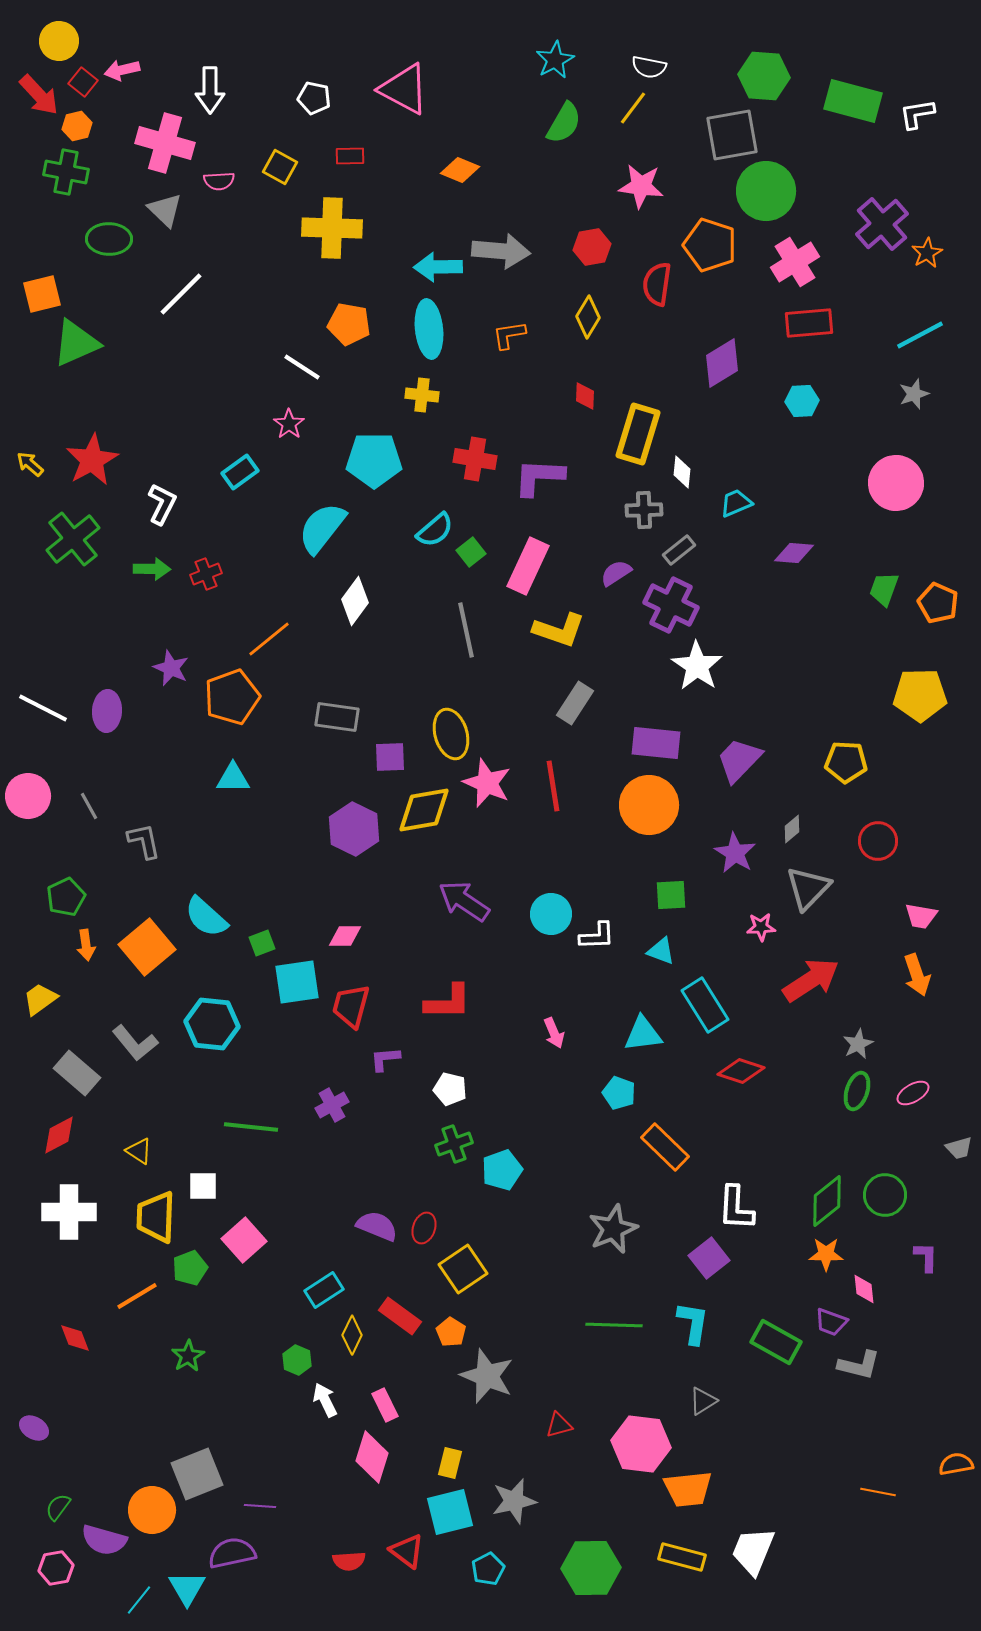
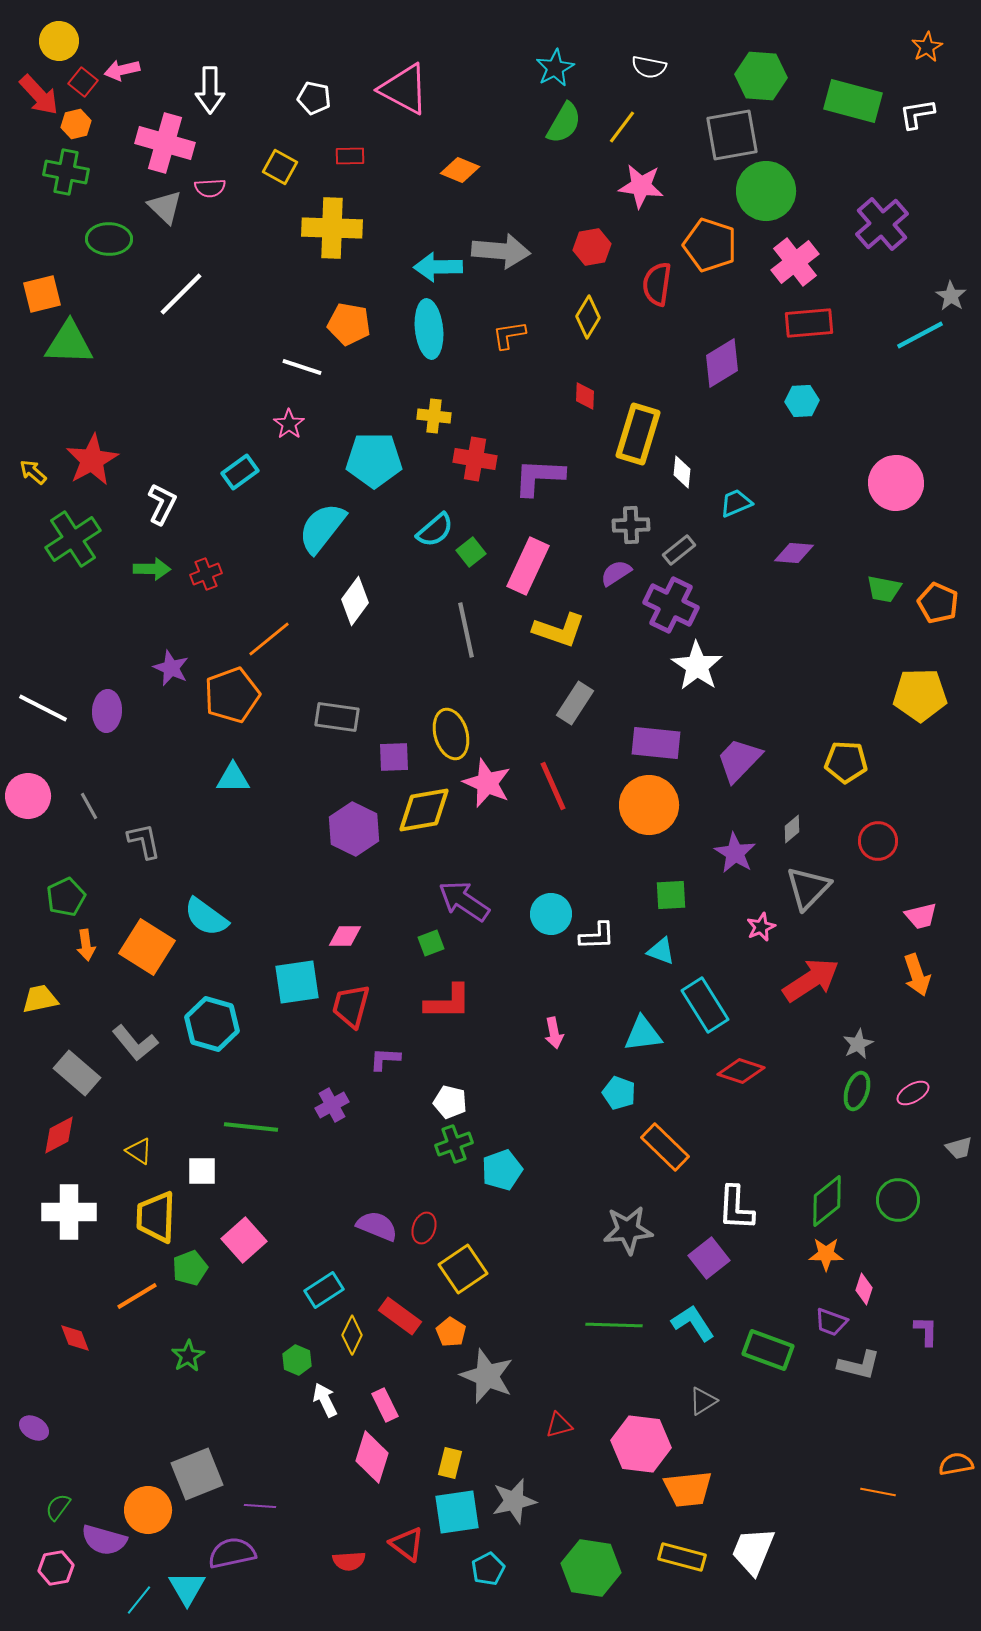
cyan star at (555, 60): moved 8 px down
green hexagon at (764, 76): moved 3 px left
yellow line at (633, 108): moved 11 px left, 19 px down
orange hexagon at (77, 126): moved 1 px left, 2 px up
pink semicircle at (219, 181): moved 9 px left, 7 px down
gray triangle at (165, 210): moved 3 px up
orange star at (927, 253): moved 206 px up
pink cross at (795, 262): rotated 6 degrees counterclockwise
green triangle at (76, 343): moved 7 px left; rotated 26 degrees clockwise
white line at (302, 367): rotated 15 degrees counterclockwise
gray star at (914, 394): moved 37 px right, 98 px up; rotated 20 degrees counterclockwise
yellow cross at (422, 395): moved 12 px right, 21 px down
yellow arrow at (30, 464): moved 3 px right, 8 px down
gray cross at (644, 510): moved 13 px left, 15 px down
green cross at (73, 539): rotated 6 degrees clockwise
green trapezoid at (884, 589): rotated 99 degrees counterclockwise
orange pentagon at (232, 697): moved 2 px up
purple square at (390, 757): moved 4 px right
red line at (553, 786): rotated 15 degrees counterclockwise
pink trapezoid at (921, 916): rotated 24 degrees counterclockwise
cyan semicircle at (206, 917): rotated 6 degrees counterclockwise
pink star at (761, 927): rotated 20 degrees counterclockwise
green square at (262, 943): moved 169 px right
orange square at (147, 947): rotated 18 degrees counterclockwise
yellow trapezoid at (40, 999): rotated 24 degrees clockwise
cyan hexagon at (212, 1024): rotated 10 degrees clockwise
pink arrow at (554, 1033): rotated 12 degrees clockwise
purple L-shape at (385, 1059): rotated 8 degrees clockwise
white pentagon at (450, 1089): moved 13 px down
white square at (203, 1186): moved 1 px left, 15 px up
green circle at (885, 1195): moved 13 px right, 5 px down
gray star at (613, 1229): moved 15 px right, 1 px down; rotated 18 degrees clockwise
purple L-shape at (926, 1257): moved 74 px down
pink diamond at (864, 1289): rotated 24 degrees clockwise
cyan L-shape at (693, 1323): rotated 42 degrees counterclockwise
green rectangle at (776, 1342): moved 8 px left, 8 px down; rotated 9 degrees counterclockwise
orange circle at (152, 1510): moved 4 px left
cyan square at (450, 1512): moved 7 px right; rotated 6 degrees clockwise
red triangle at (407, 1551): moved 7 px up
green hexagon at (591, 1568): rotated 10 degrees clockwise
